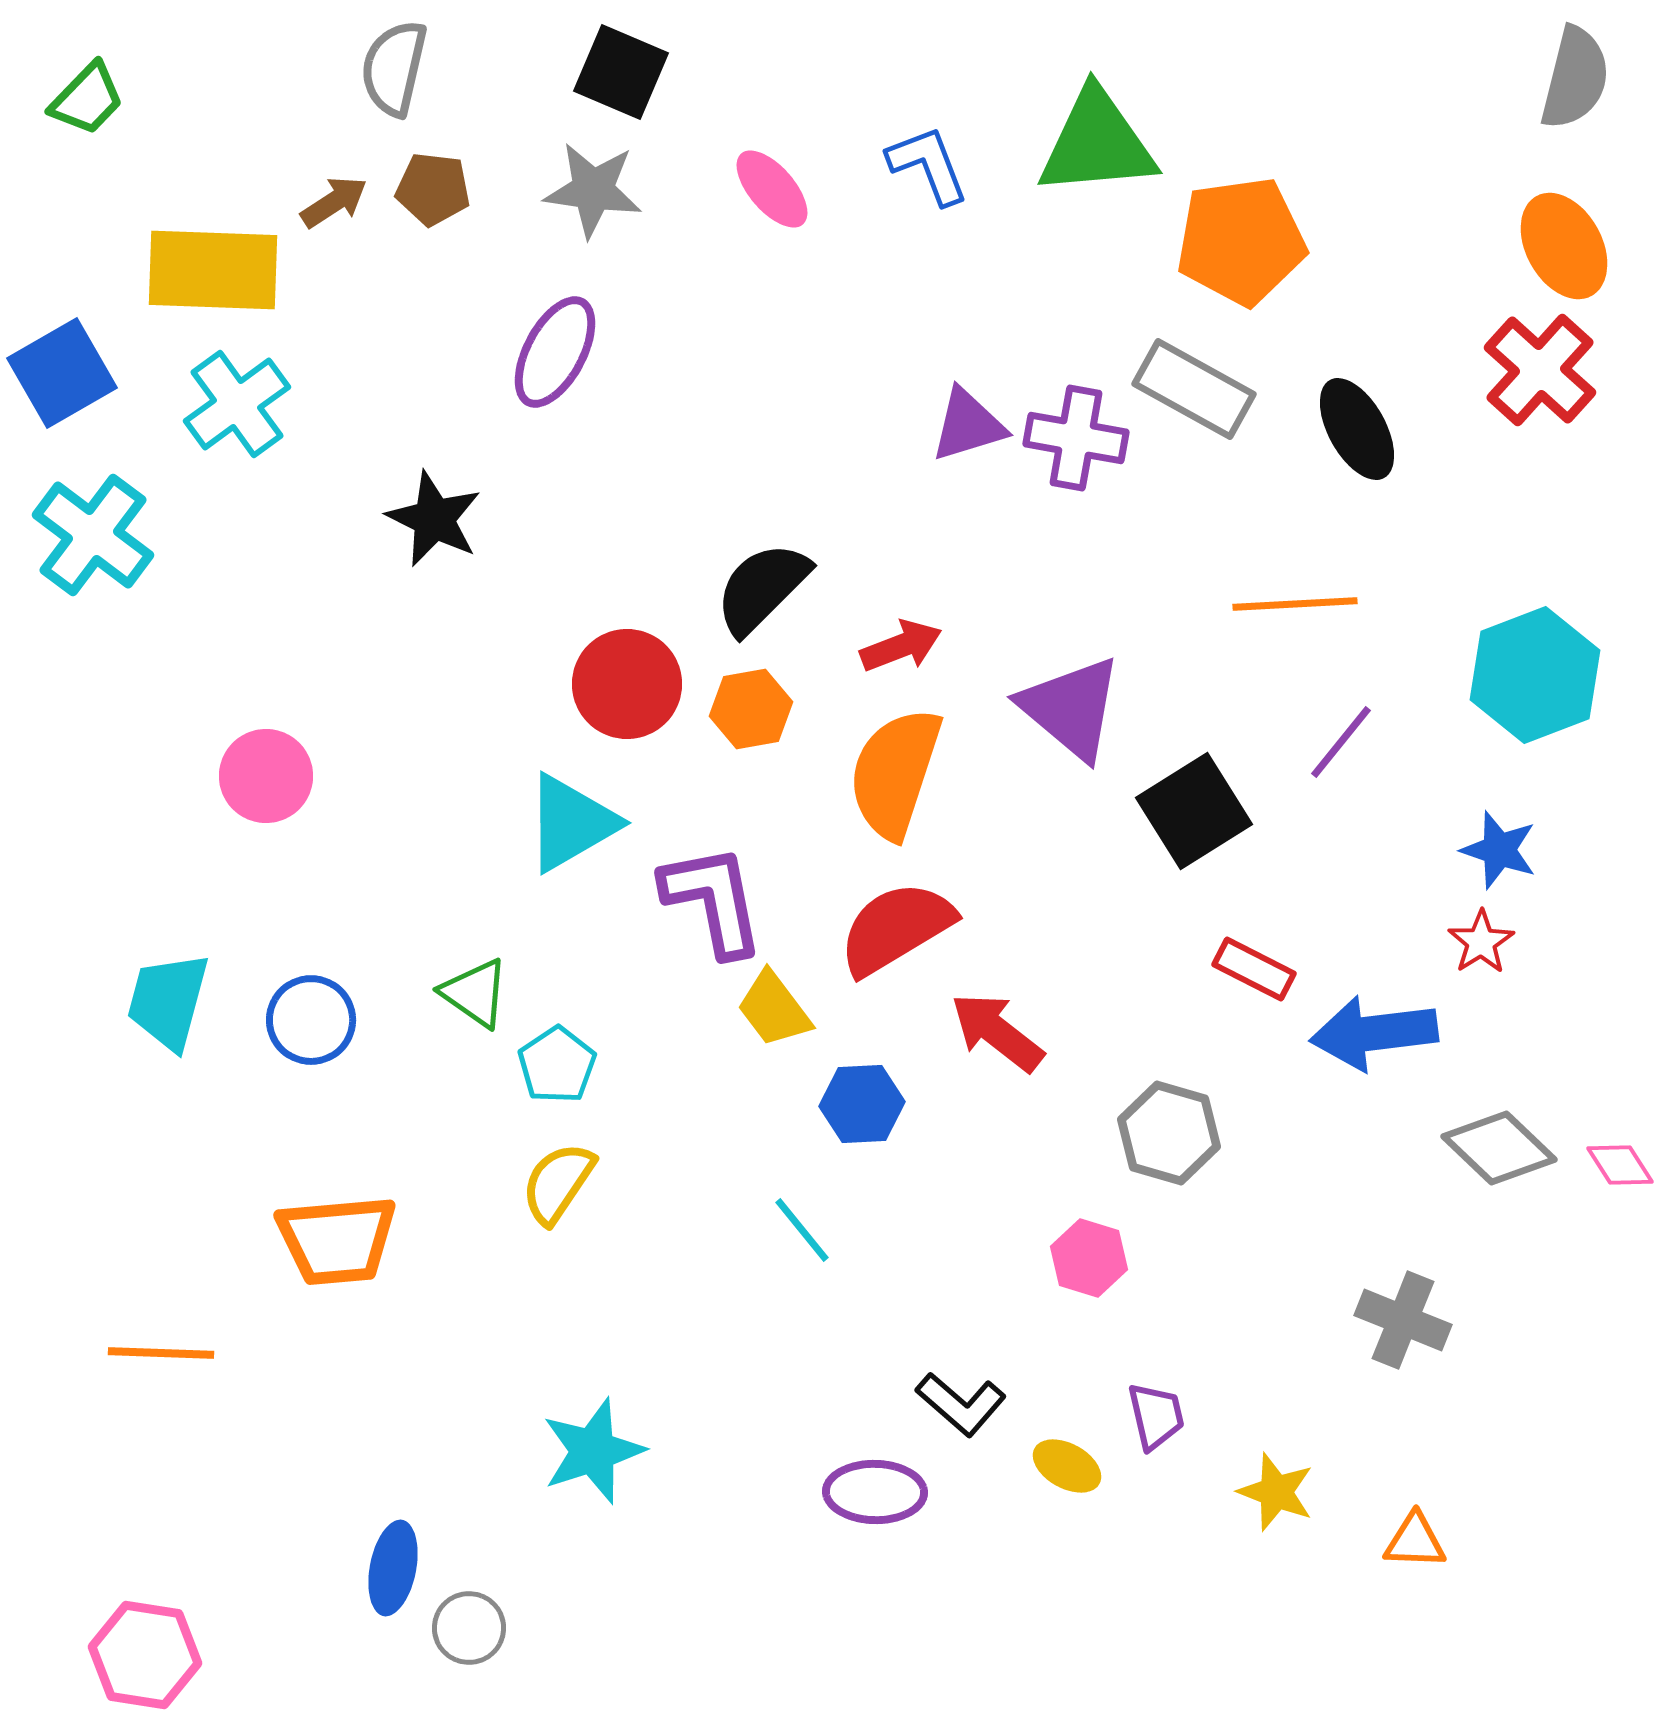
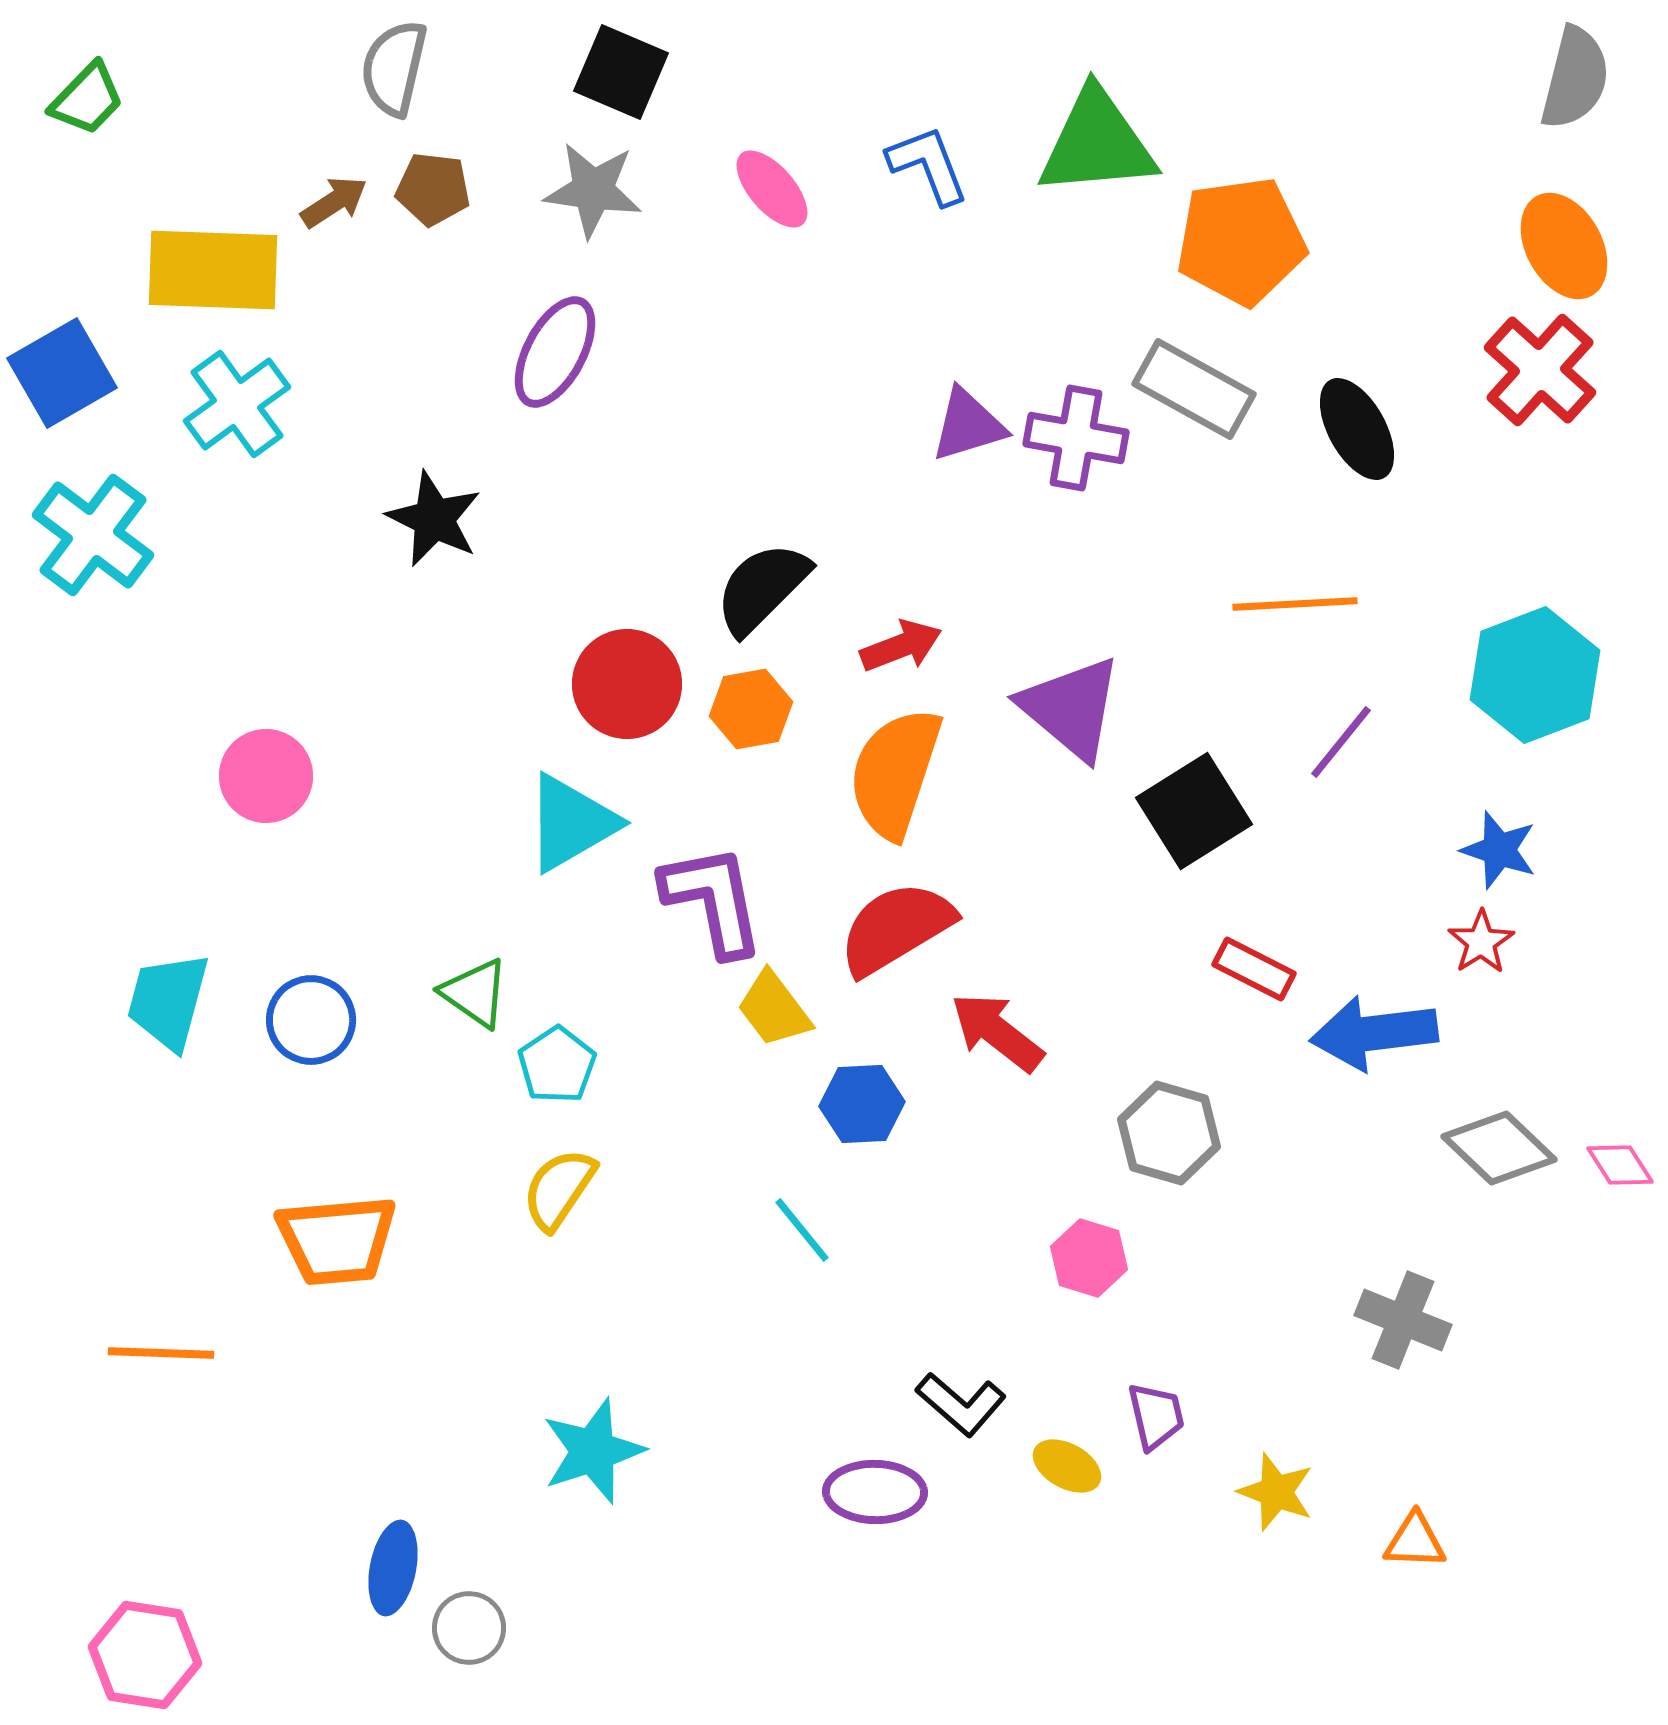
yellow semicircle at (558, 1183): moved 1 px right, 6 px down
